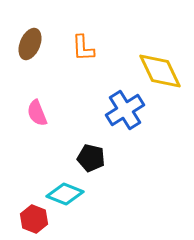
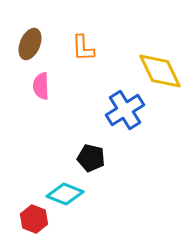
pink semicircle: moved 4 px right, 27 px up; rotated 20 degrees clockwise
